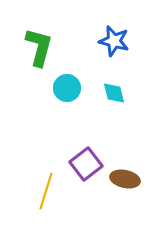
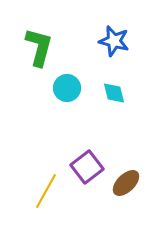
purple square: moved 1 px right, 3 px down
brown ellipse: moved 1 px right, 4 px down; rotated 56 degrees counterclockwise
yellow line: rotated 12 degrees clockwise
